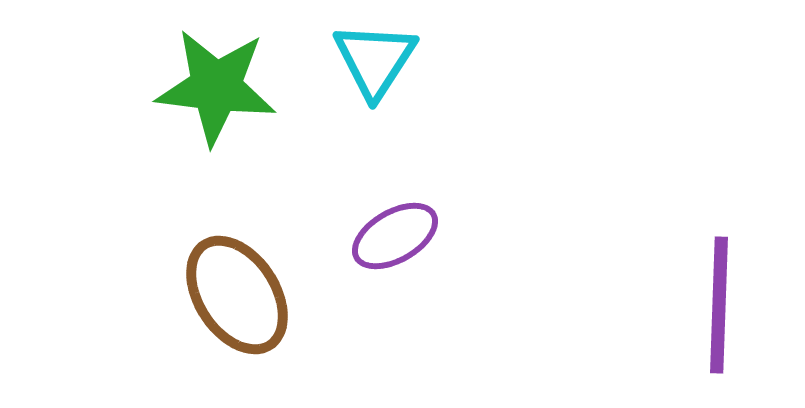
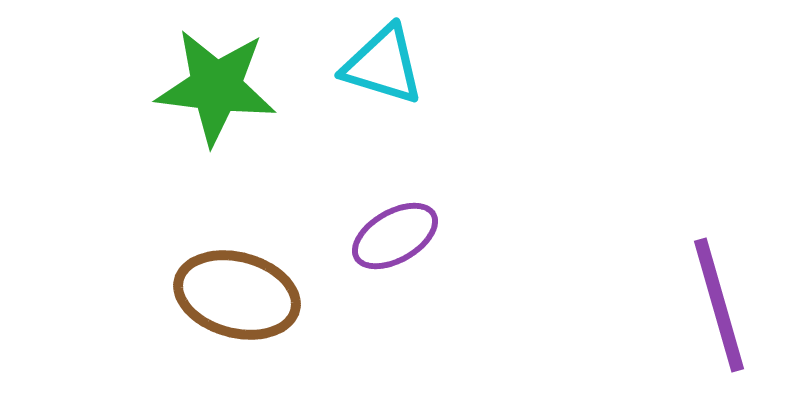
cyan triangle: moved 8 px right, 5 px down; rotated 46 degrees counterclockwise
brown ellipse: rotated 42 degrees counterclockwise
purple line: rotated 18 degrees counterclockwise
